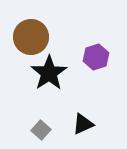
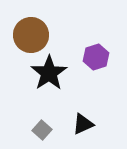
brown circle: moved 2 px up
gray square: moved 1 px right
